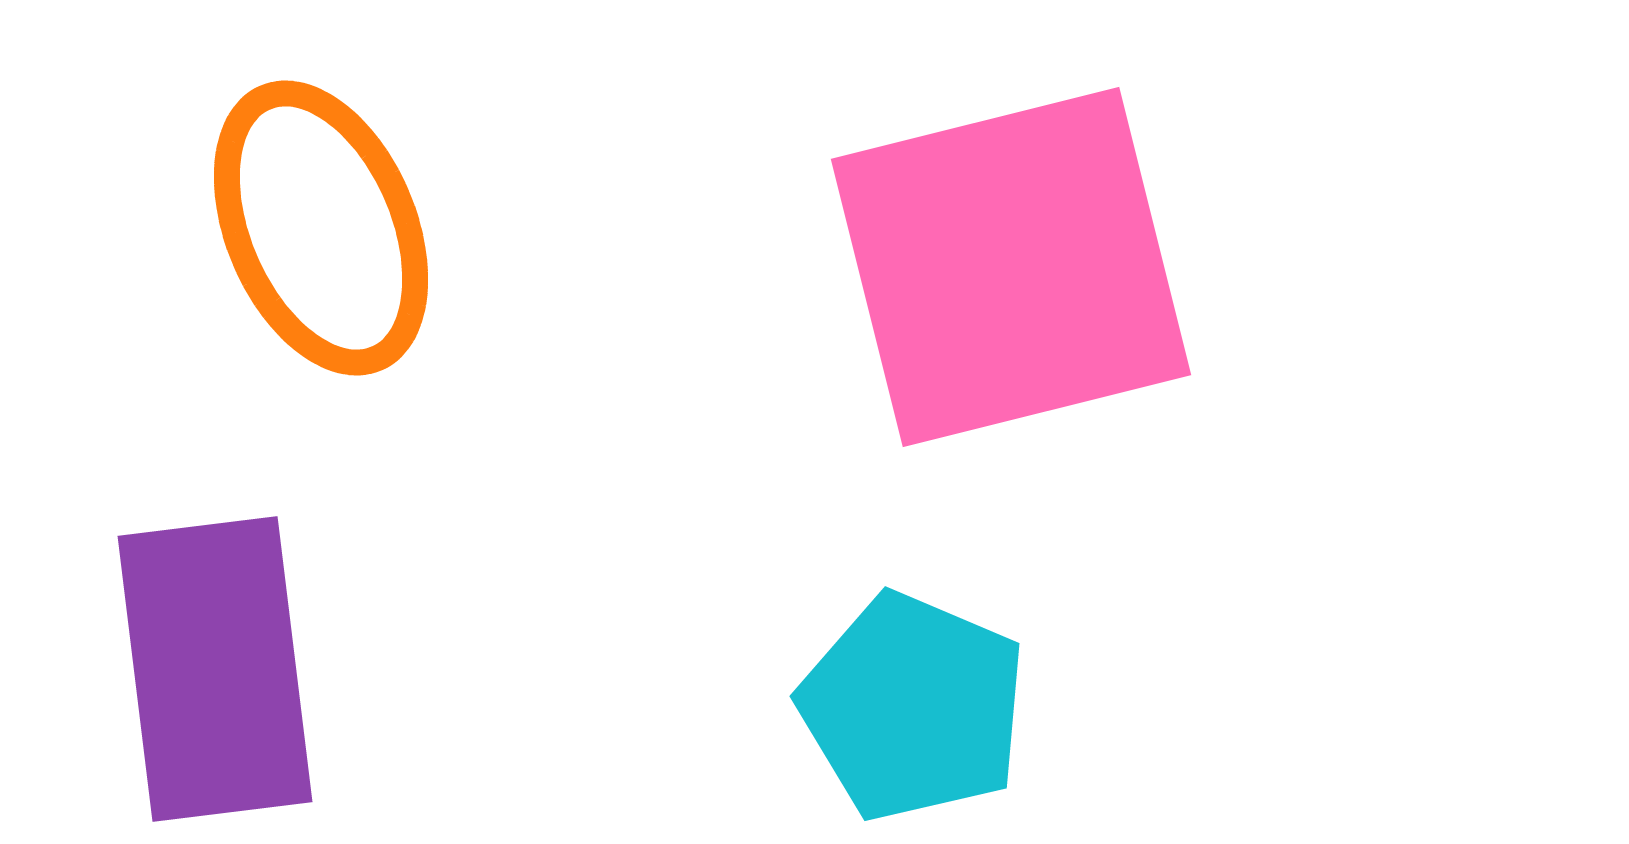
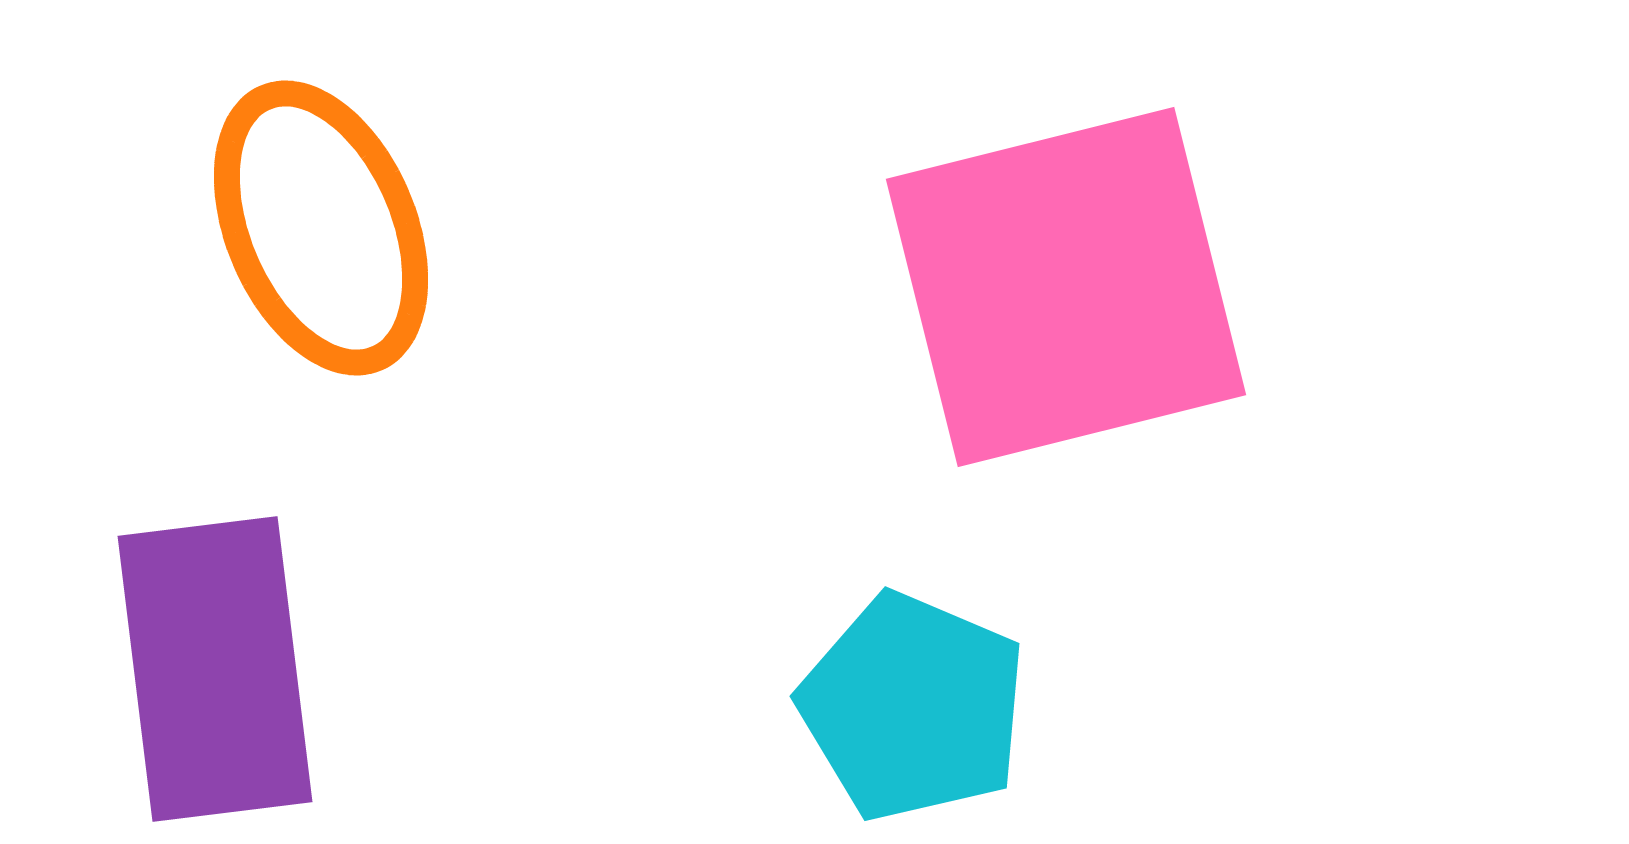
pink square: moved 55 px right, 20 px down
